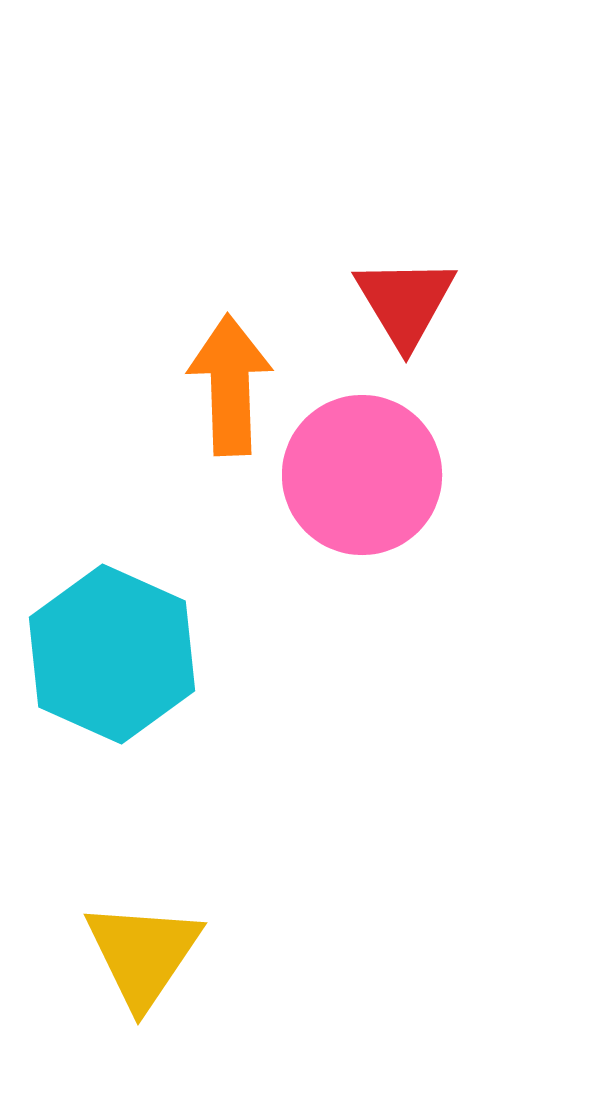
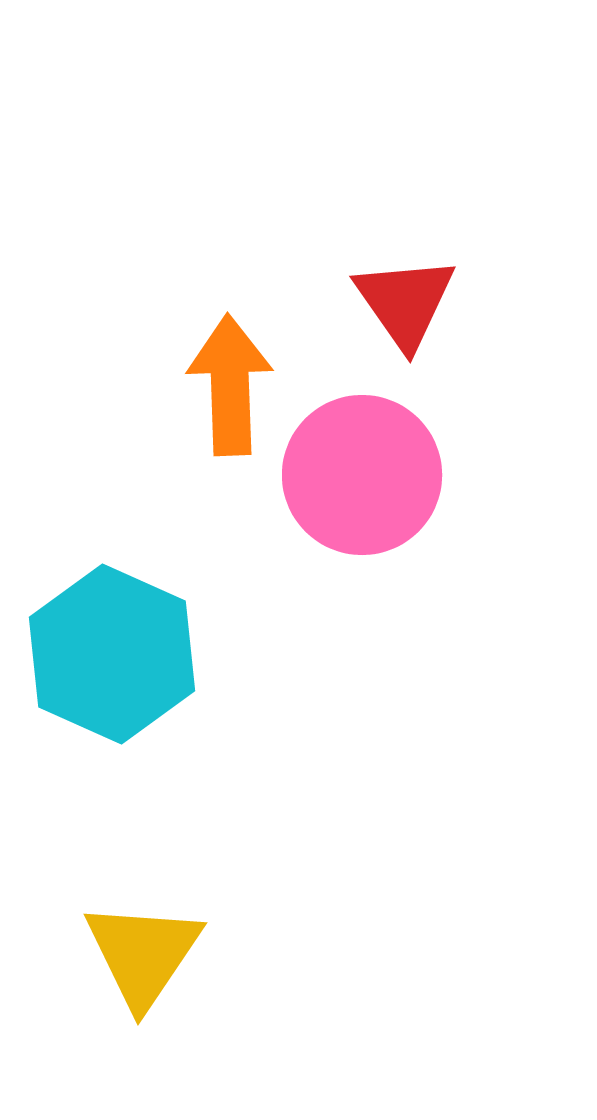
red triangle: rotated 4 degrees counterclockwise
